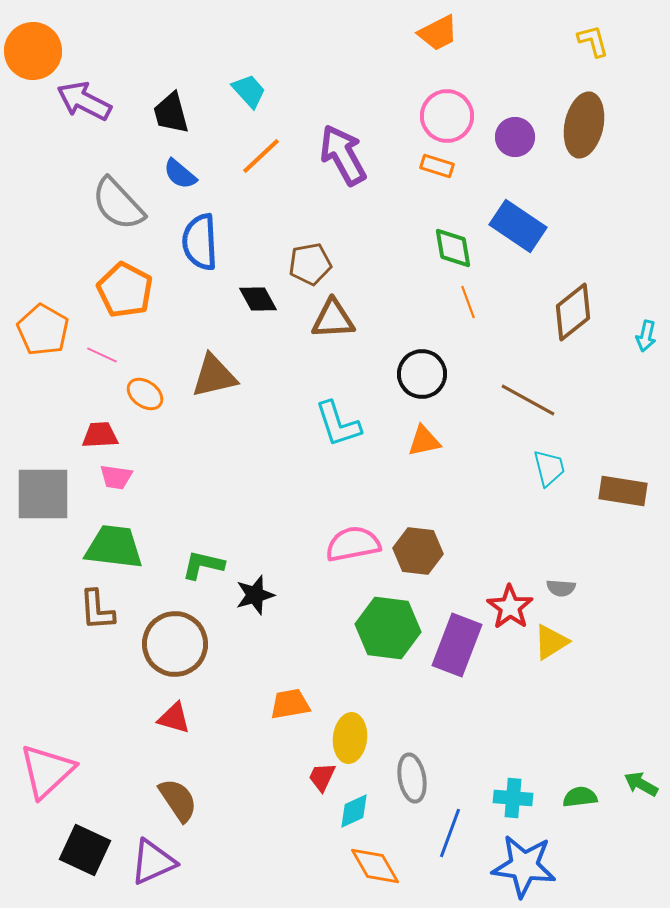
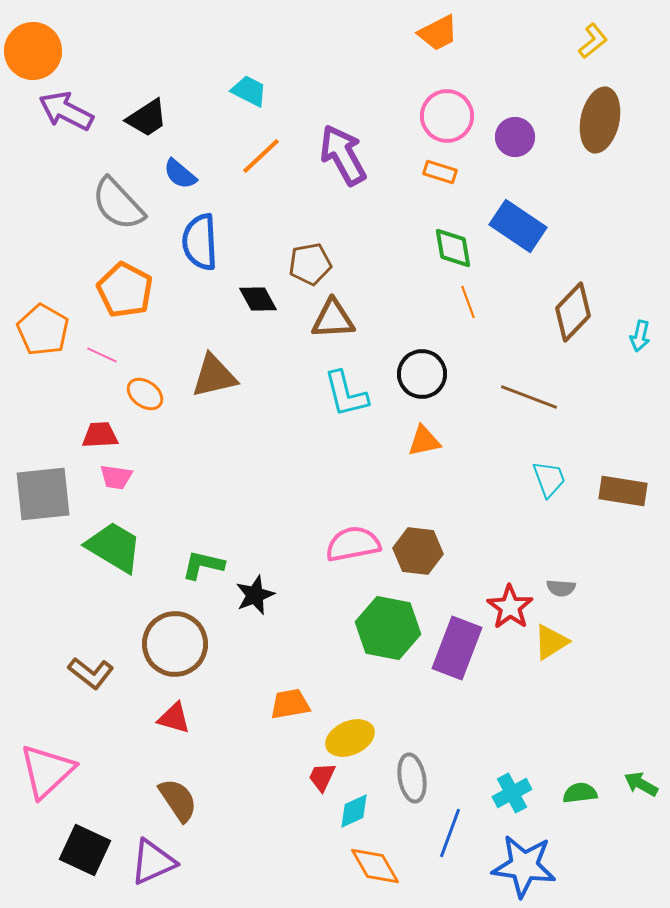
yellow L-shape at (593, 41): rotated 66 degrees clockwise
cyan trapezoid at (249, 91): rotated 21 degrees counterclockwise
purple arrow at (84, 101): moved 18 px left, 10 px down
black trapezoid at (171, 113): moved 24 px left, 5 px down; rotated 108 degrees counterclockwise
brown ellipse at (584, 125): moved 16 px right, 5 px up
orange rectangle at (437, 166): moved 3 px right, 6 px down
brown diamond at (573, 312): rotated 8 degrees counterclockwise
cyan arrow at (646, 336): moved 6 px left
brown line at (528, 400): moved 1 px right, 3 px up; rotated 8 degrees counterclockwise
cyan L-shape at (338, 424): moved 8 px right, 30 px up; rotated 4 degrees clockwise
cyan trapezoid at (549, 468): moved 11 px down; rotated 6 degrees counterclockwise
gray square at (43, 494): rotated 6 degrees counterclockwise
green trapezoid at (114, 547): rotated 24 degrees clockwise
black star at (255, 595): rotated 6 degrees counterclockwise
brown L-shape at (97, 610): moved 6 px left, 63 px down; rotated 48 degrees counterclockwise
green hexagon at (388, 628): rotated 4 degrees clockwise
purple rectangle at (457, 645): moved 3 px down
yellow ellipse at (350, 738): rotated 60 degrees clockwise
green semicircle at (580, 797): moved 4 px up
cyan cross at (513, 798): moved 1 px left, 5 px up; rotated 33 degrees counterclockwise
